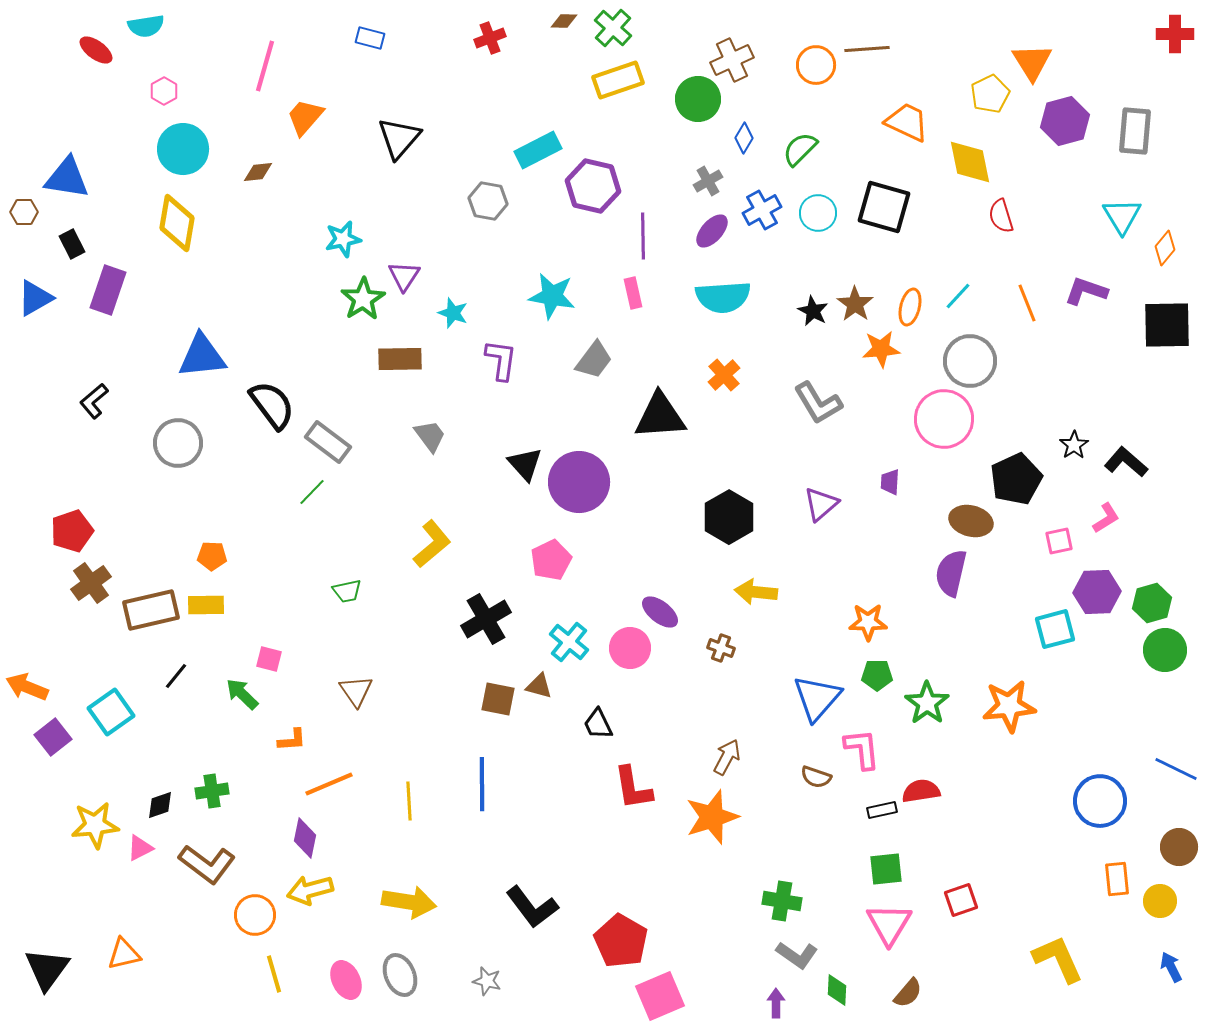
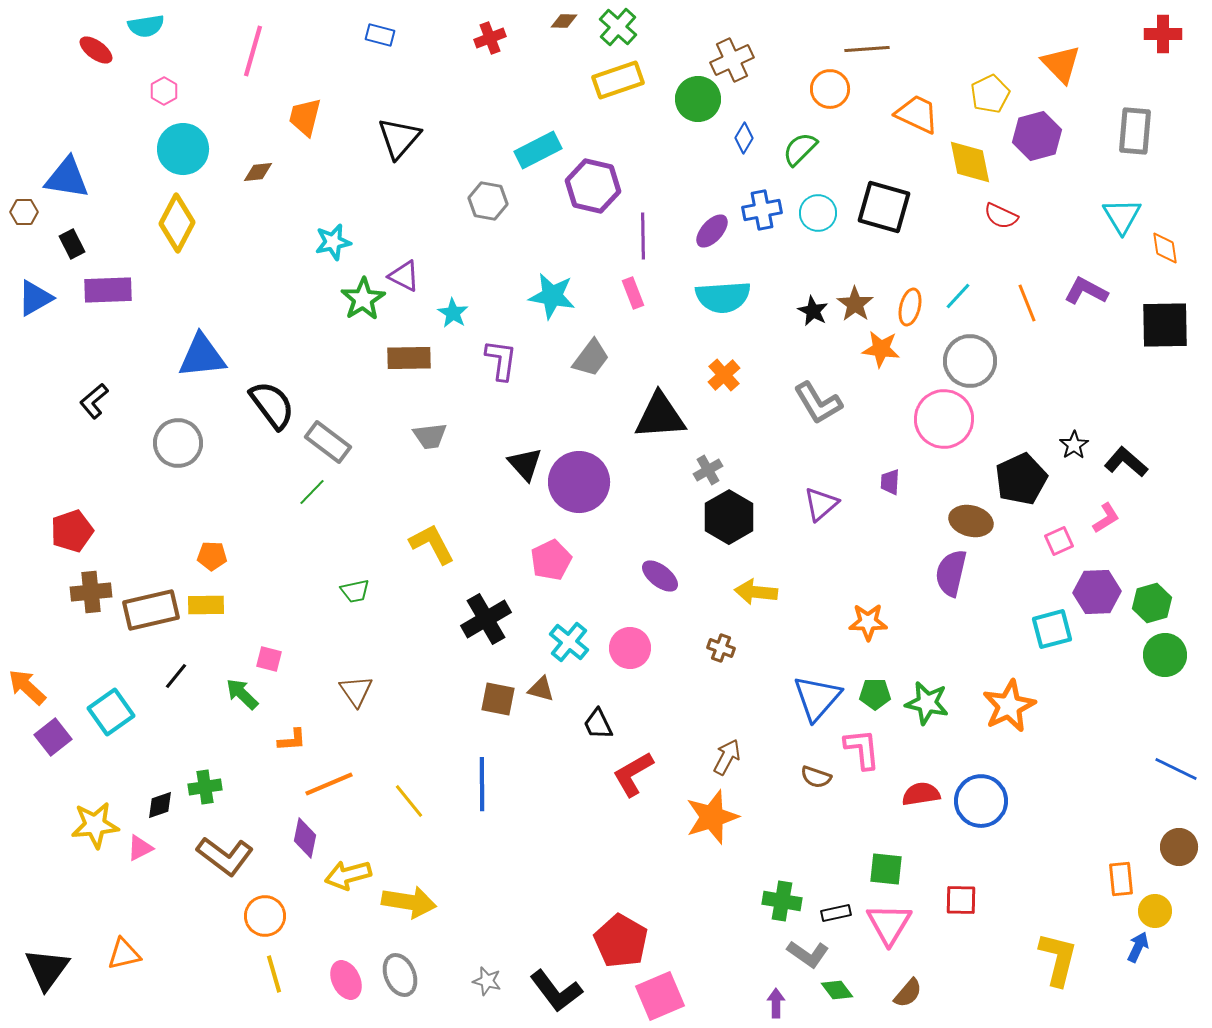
green cross at (613, 28): moved 5 px right, 1 px up
red cross at (1175, 34): moved 12 px left
blue rectangle at (370, 38): moved 10 px right, 3 px up
orange triangle at (1032, 62): moved 29 px right, 2 px down; rotated 12 degrees counterclockwise
orange circle at (816, 65): moved 14 px right, 24 px down
pink line at (265, 66): moved 12 px left, 15 px up
orange trapezoid at (305, 117): rotated 27 degrees counterclockwise
purple hexagon at (1065, 121): moved 28 px left, 15 px down
orange trapezoid at (907, 122): moved 10 px right, 8 px up
gray cross at (708, 181): moved 289 px down
blue cross at (762, 210): rotated 18 degrees clockwise
red semicircle at (1001, 216): rotated 48 degrees counterclockwise
yellow diamond at (177, 223): rotated 18 degrees clockwise
cyan star at (343, 239): moved 10 px left, 3 px down
orange diamond at (1165, 248): rotated 48 degrees counterclockwise
purple triangle at (404, 276): rotated 36 degrees counterclockwise
purple rectangle at (108, 290): rotated 69 degrees clockwise
purple L-shape at (1086, 291): rotated 9 degrees clockwise
pink rectangle at (633, 293): rotated 8 degrees counterclockwise
cyan star at (453, 313): rotated 12 degrees clockwise
black square at (1167, 325): moved 2 px left
orange star at (881, 349): rotated 12 degrees clockwise
brown rectangle at (400, 359): moved 9 px right, 1 px up
gray trapezoid at (594, 360): moved 3 px left, 2 px up
gray trapezoid at (430, 436): rotated 120 degrees clockwise
black pentagon at (1016, 479): moved 5 px right
pink square at (1059, 541): rotated 12 degrees counterclockwise
yellow L-shape at (432, 544): rotated 78 degrees counterclockwise
brown cross at (91, 583): moved 9 px down; rotated 30 degrees clockwise
green trapezoid at (347, 591): moved 8 px right
purple ellipse at (660, 612): moved 36 px up
cyan square at (1055, 629): moved 3 px left
green circle at (1165, 650): moved 5 px down
green pentagon at (877, 675): moved 2 px left, 19 px down
brown triangle at (539, 686): moved 2 px right, 3 px down
orange arrow at (27, 687): rotated 21 degrees clockwise
green star at (927, 703): rotated 24 degrees counterclockwise
orange star at (1009, 706): rotated 20 degrees counterclockwise
red L-shape at (633, 788): moved 14 px up; rotated 69 degrees clockwise
green cross at (212, 791): moved 7 px left, 4 px up
red semicircle at (921, 791): moved 3 px down
yellow line at (409, 801): rotated 36 degrees counterclockwise
blue circle at (1100, 801): moved 119 px left
black rectangle at (882, 810): moved 46 px left, 103 px down
brown L-shape at (207, 864): moved 18 px right, 8 px up
green square at (886, 869): rotated 12 degrees clockwise
orange rectangle at (1117, 879): moved 4 px right
yellow arrow at (310, 890): moved 38 px right, 15 px up
red square at (961, 900): rotated 20 degrees clockwise
yellow circle at (1160, 901): moved 5 px left, 10 px down
black L-shape at (532, 907): moved 24 px right, 84 px down
orange circle at (255, 915): moved 10 px right, 1 px down
gray L-shape at (797, 955): moved 11 px right, 1 px up
yellow L-shape at (1058, 959): rotated 38 degrees clockwise
blue arrow at (1171, 967): moved 33 px left, 20 px up; rotated 52 degrees clockwise
green diamond at (837, 990): rotated 40 degrees counterclockwise
